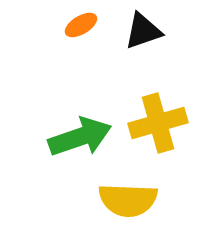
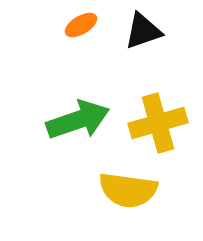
green arrow: moved 2 px left, 17 px up
yellow semicircle: moved 10 px up; rotated 6 degrees clockwise
